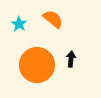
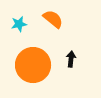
cyan star: rotated 28 degrees clockwise
orange circle: moved 4 px left
